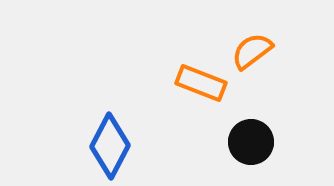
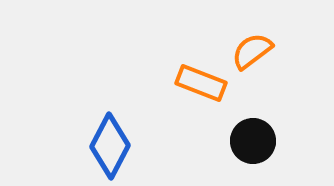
black circle: moved 2 px right, 1 px up
